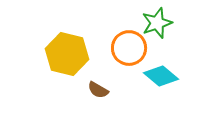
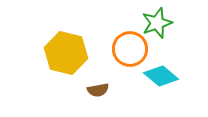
orange circle: moved 1 px right, 1 px down
yellow hexagon: moved 1 px left, 1 px up
brown semicircle: rotated 40 degrees counterclockwise
